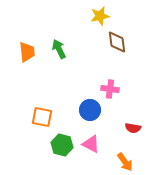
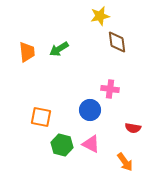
green arrow: rotated 96 degrees counterclockwise
orange square: moved 1 px left
